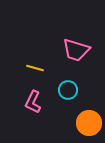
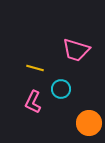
cyan circle: moved 7 px left, 1 px up
